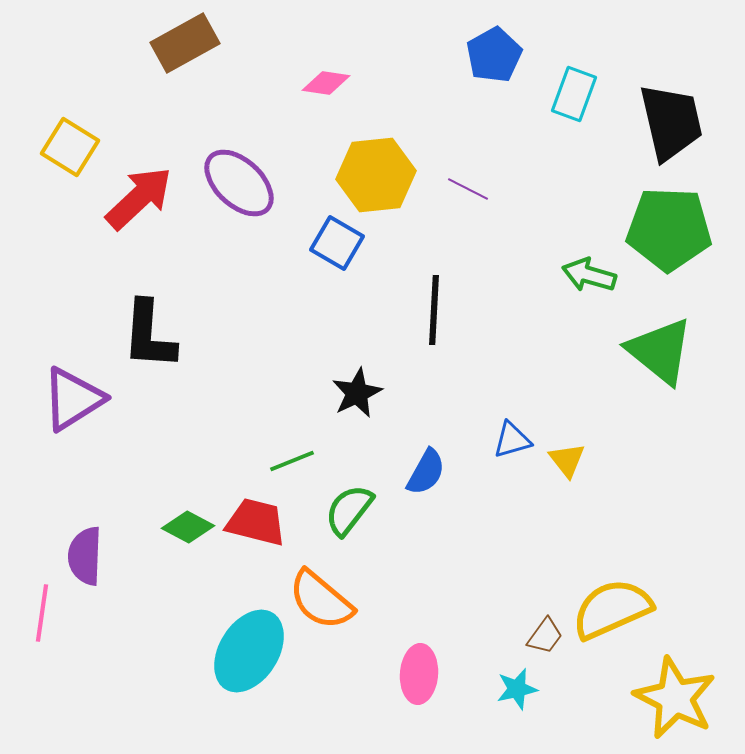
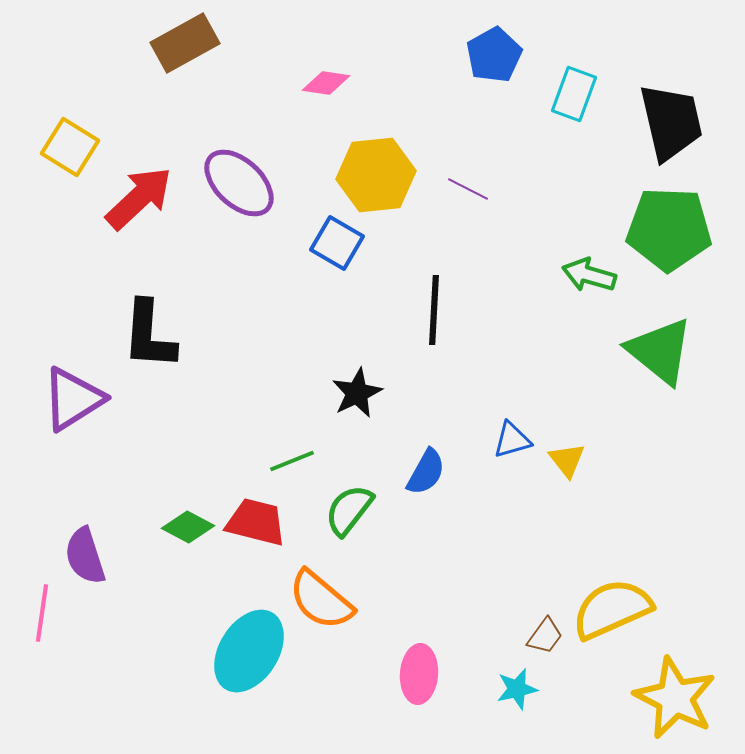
purple semicircle: rotated 20 degrees counterclockwise
